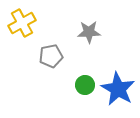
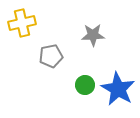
yellow cross: rotated 16 degrees clockwise
gray star: moved 4 px right, 3 px down
